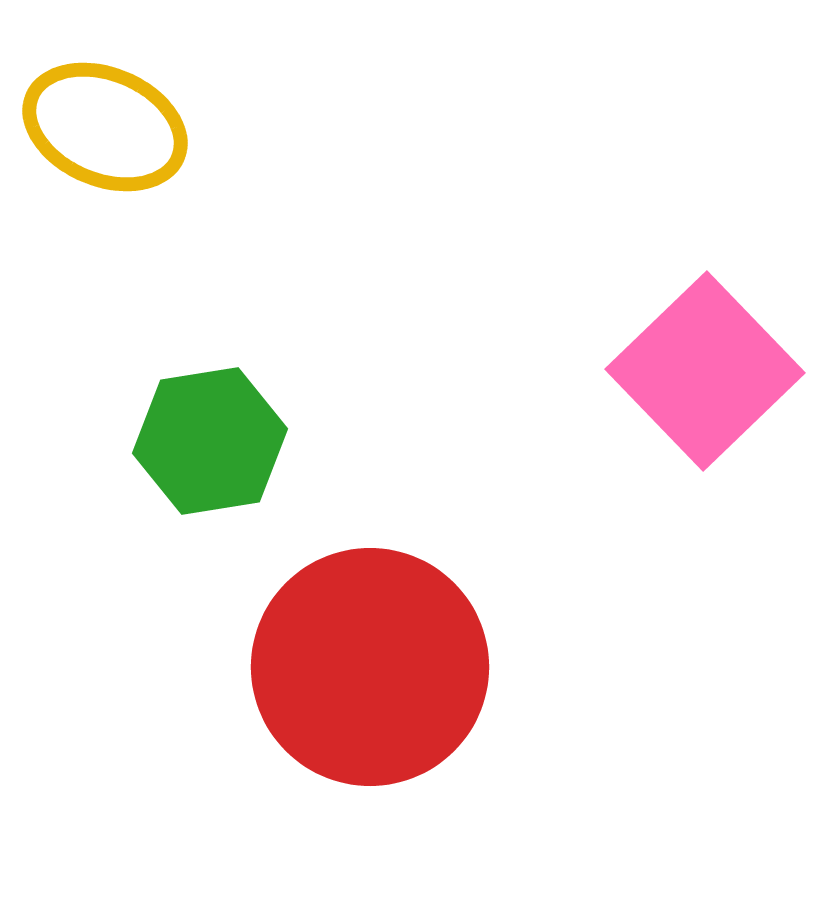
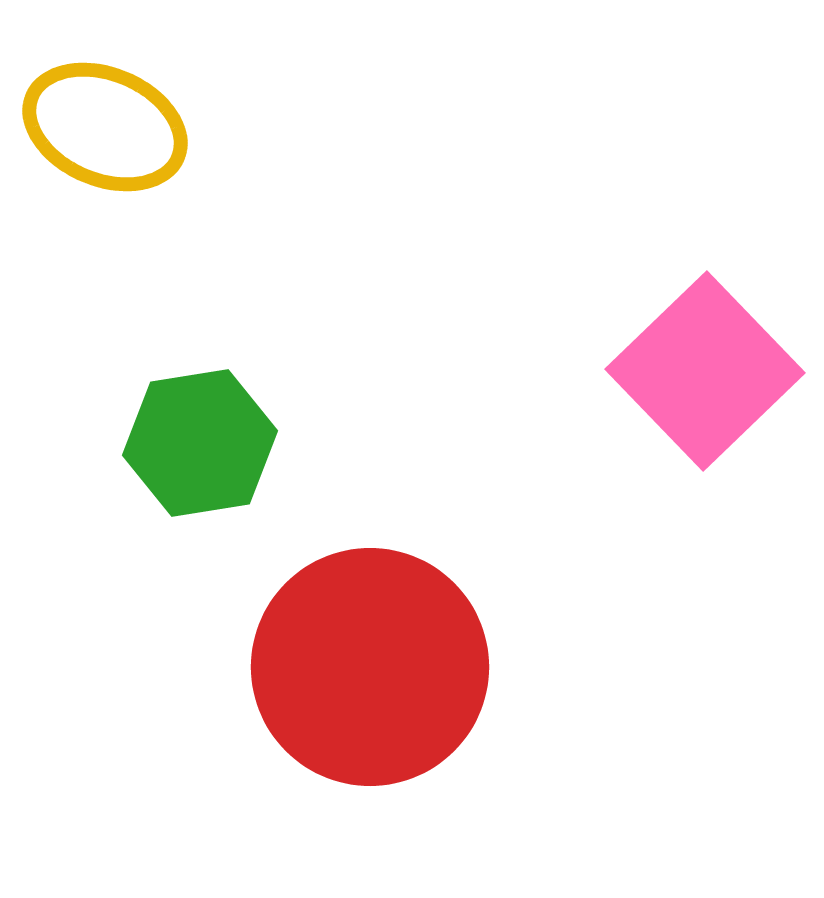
green hexagon: moved 10 px left, 2 px down
